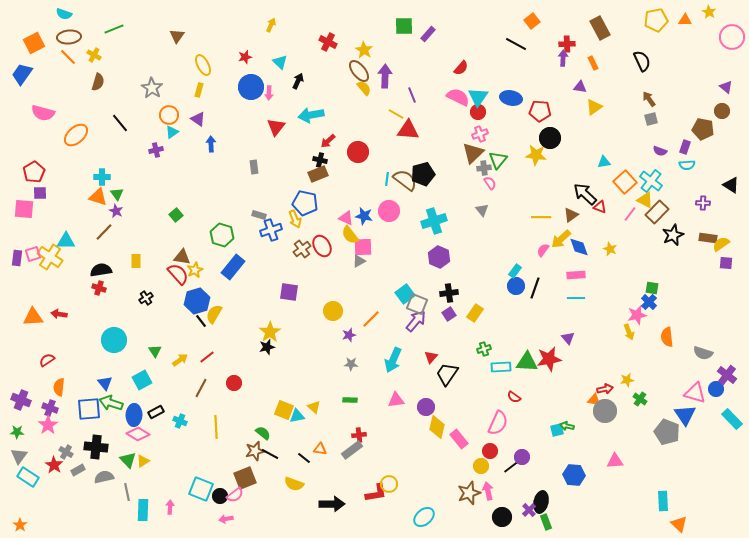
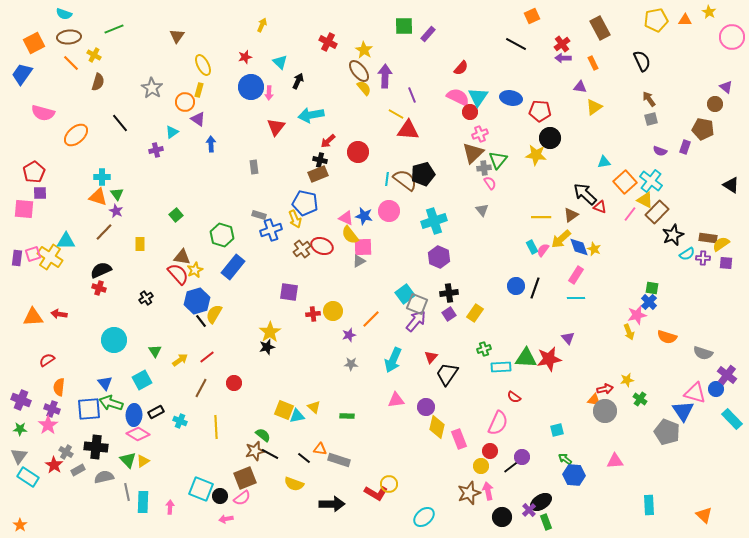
orange square at (532, 21): moved 5 px up; rotated 14 degrees clockwise
yellow arrow at (271, 25): moved 9 px left
red cross at (567, 44): moved 5 px left; rotated 35 degrees counterclockwise
orange line at (68, 57): moved 3 px right, 6 px down
purple arrow at (563, 58): rotated 91 degrees counterclockwise
brown circle at (722, 111): moved 7 px left, 7 px up
red circle at (478, 112): moved 8 px left
orange circle at (169, 115): moved 16 px right, 13 px up
cyan semicircle at (687, 165): moved 89 px down; rotated 28 degrees counterclockwise
purple cross at (703, 203): moved 55 px down
red ellipse at (322, 246): rotated 40 degrees counterclockwise
yellow star at (610, 249): moved 16 px left
yellow rectangle at (136, 261): moved 4 px right, 17 px up
black semicircle at (101, 270): rotated 15 degrees counterclockwise
cyan rectangle at (515, 271): moved 17 px right, 24 px up; rotated 64 degrees counterclockwise
pink rectangle at (576, 275): rotated 54 degrees counterclockwise
orange semicircle at (667, 337): rotated 66 degrees counterclockwise
green triangle at (527, 362): moved 1 px left, 4 px up
green rectangle at (350, 400): moved 3 px left, 16 px down
purple cross at (50, 408): moved 2 px right, 1 px down
blue triangle at (685, 415): moved 2 px left, 4 px up
green arrow at (567, 426): moved 2 px left, 33 px down; rotated 24 degrees clockwise
green star at (17, 432): moved 3 px right, 3 px up
green semicircle at (263, 433): moved 2 px down
red cross at (359, 435): moved 46 px left, 121 px up
pink rectangle at (459, 439): rotated 18 degrees clockwise
gray rectangle at (352, 450): moved 13 px left, 10 px down; rotated 55 degrees clockwise
red L-shape at (376, 493): rotated 40 degrees clockwise
pink semicircle at (235, 495): moved 7 px right, 3 px down
cyan rectangle at (663, 501): moved 14 px left, 4 px down
black ellipse at (541, 502): rotated 45 degrees clockwise
cyan rectangle at (143, 510): moved 8 px up
orange triangle at (679, 524): moved 25 px right, 9 px up
